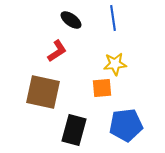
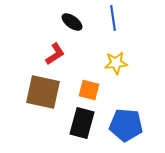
black ellipse: moved 1 px right, 2 px down
red L-shape: moved 2 px left, 3 px down
yellow star: moved 1 px right, 1 px up
orange square: moved 13 px left, 2 px down; rotated 20 degrees clockwise
blue pentagon: rotated 12 degrees clockwise
black rectangle: moved 8 px right, 7 px up
